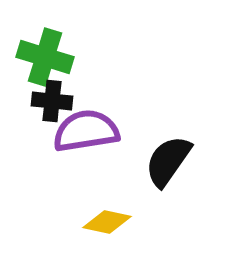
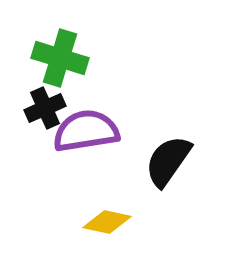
green cross: moved 15 px right, 1 px down
black cross: moved 7 px left, 7 px down; rotated 30 degrees counterclockwise
